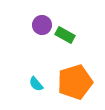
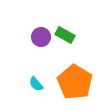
purple circle: moved 1 px left, 12 px down
orange pentagon: rotated 24 degrees counterclockwise
